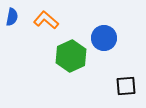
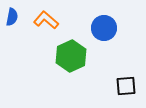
blue circle: moved 10 px up
